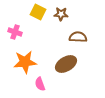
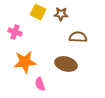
brown ellipse: rotated 45 degrees clockwise
